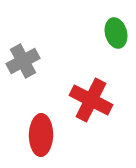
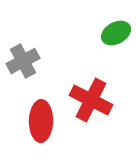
green ellipse: rotated 76 degrees clockwise
red ellipse: moved 14 px up
